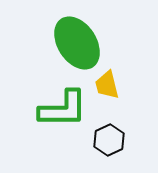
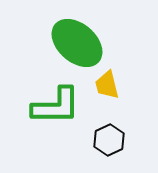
green ellipse: rotated 16 degrees counterclockwise
green L-shape: moved 7 px left, 3 px up
